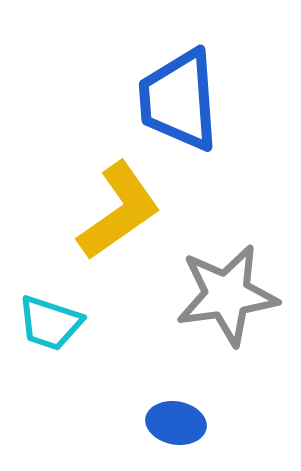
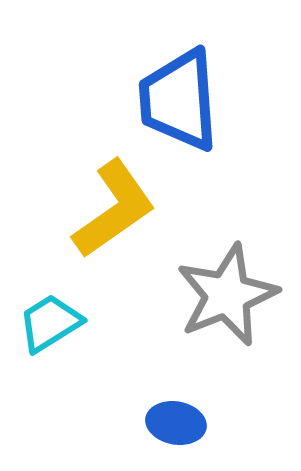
yellow L-shape: moved 5 px left, 2 px up
gray star: rotated 14 degrees counterclockwise
cyan trapezoid: rotated 130 degrees clockwise
